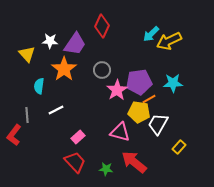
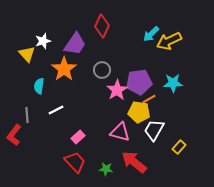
white star: moved 7 px left; rotated 21 degrees counterclockwise
white trapezoid: moved 4 px left, 6 px down
